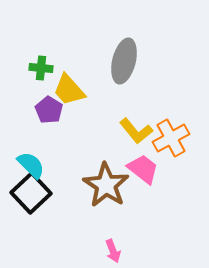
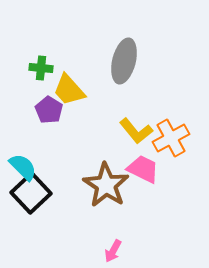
cyan semicircle: moved 8 px left, 2 px down
pink trapezoid: rotated 12 degrees counterclockwise
pink arrow: rotated 50 degrees clockwise
